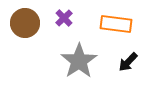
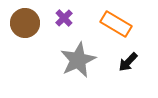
orange rectangle: rotated 24 degrees clockwise
gray star: moved 1 px left, 1 px up; rotated 9 degrees clockwise
